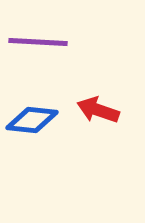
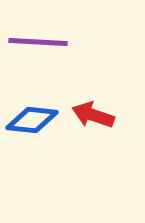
red arrow: moved 5 px left, 5 px down
